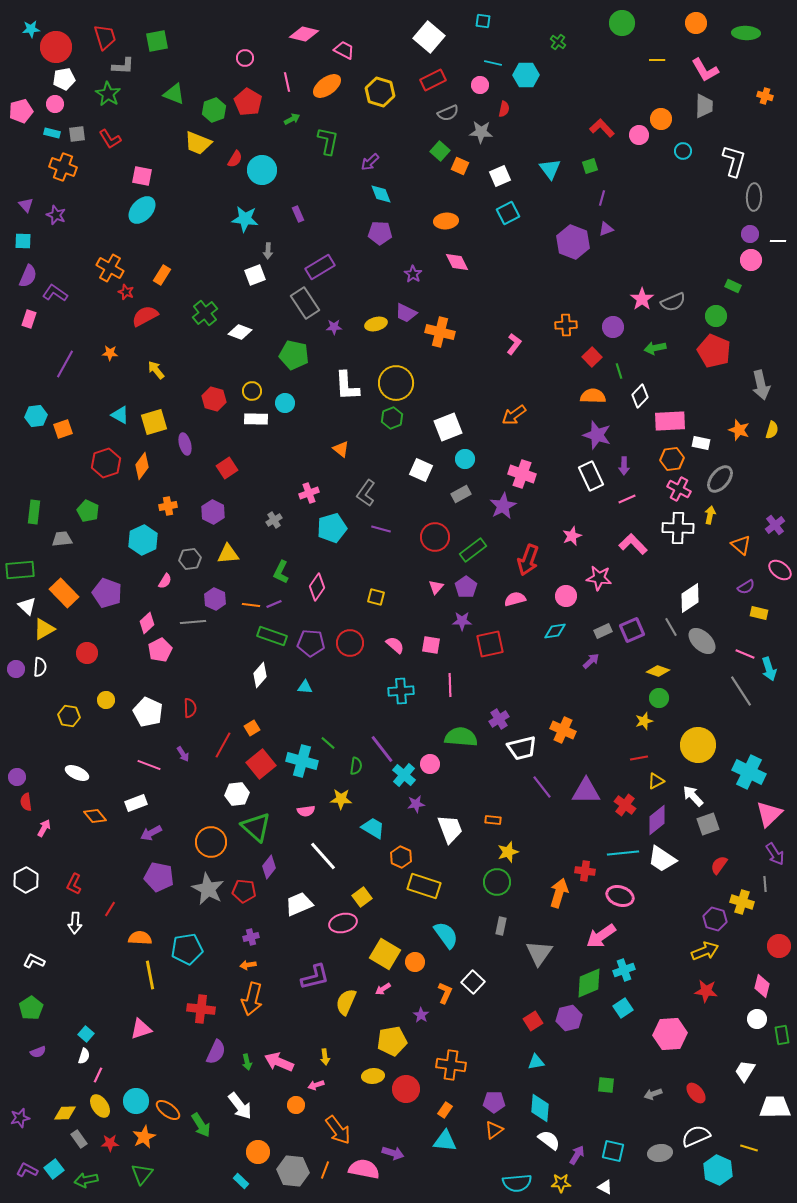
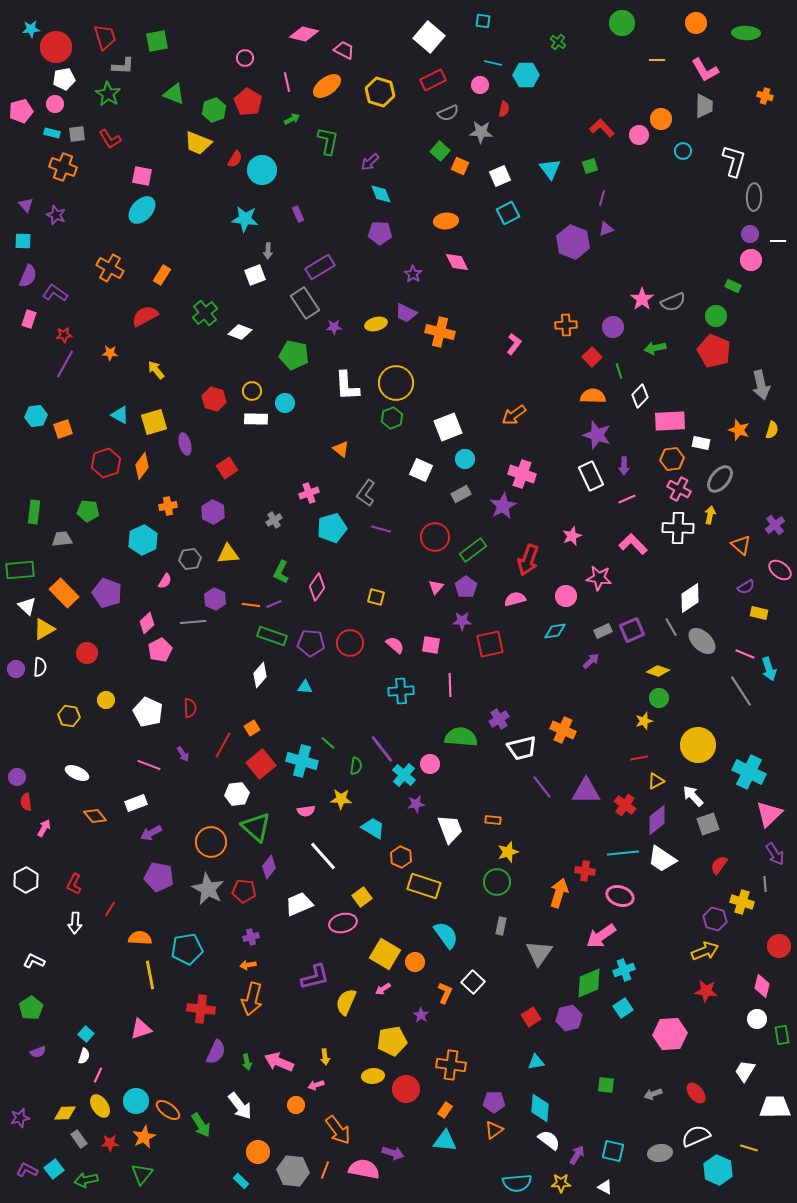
red star at (126, 292): moved 62 px left, 43 px down; rotated 28 degrees counterclockwise
green pentagon at (88, 511): rotated 20 degrees counterclockwise
red square at (533, 1021): moved 2 px left, 4 px up
